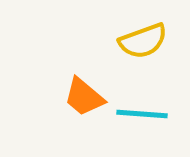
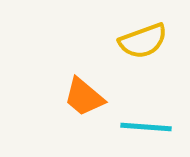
cyan line: moved 4 px right, 13 px down
